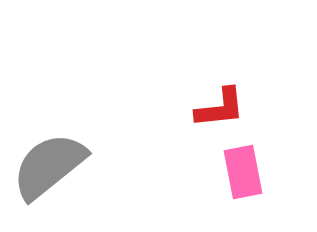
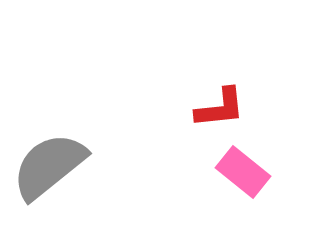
pink rectangle: rotated 40 degrees counterclockwise
